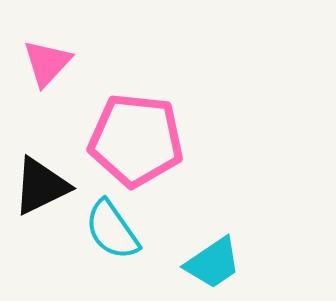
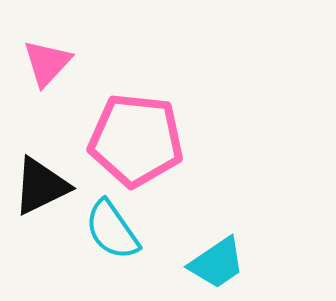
cyan trapezoid: moved 4 px right
